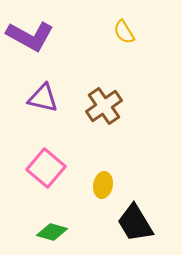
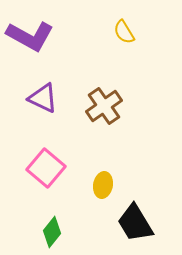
purple triangle: rotated 12 degrees clockwise
green diamond: rotated 68 degrees counterclockwise
